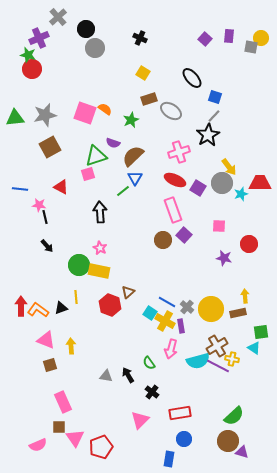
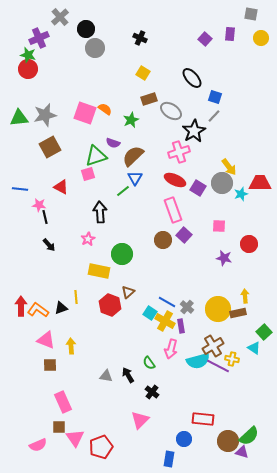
gray cross at (58, 17): moved 2 px right
purple rectangle at (229, 36): moved 1 px right, 2 px up
gray square at (251, 47): moved 33 px up
red circle at (32, 69): moved 4 px left
green triangle at (15, 118): moved 4 px right
black star at (208, 135): moved 14 px left, 4 px up
black arrow at (47, 246): moved 2 px right, 1 px up
pink star at (100, 248): moved 12 px left, 9 px up; rotated 16 degrees clockwise
green circle at (79, 265): moved 43 px right, 11 px up
yellow circle at (211, 309): moved 7 px right
green square at (261, 332): moved 3 px right; rotated 35 degrees counterclockwise
brown cross at (217, 346): moved 4 px left
brown square at (50, 365): rotated 16 degrees clockwise
red rectangle at (180, 413): moved 23 px right, 6 px down; rotated 15 degrees clockwise
green semicircle at (234, 416): moved 15 px right, 20 px down
